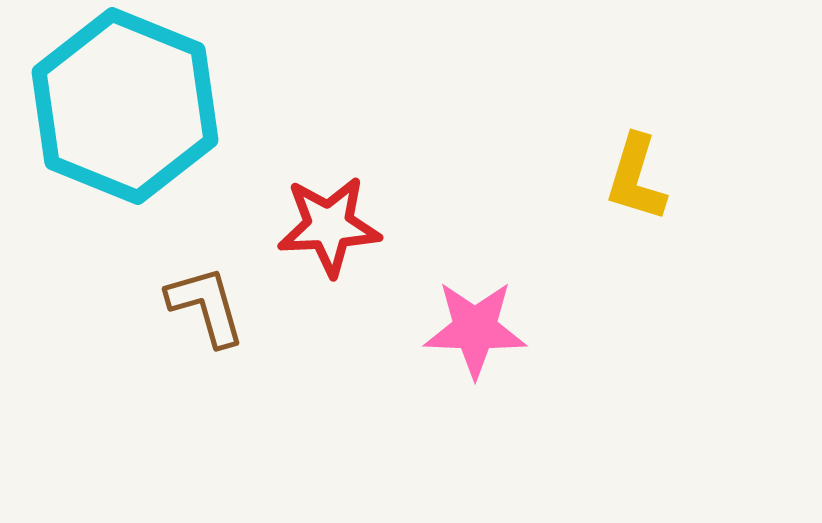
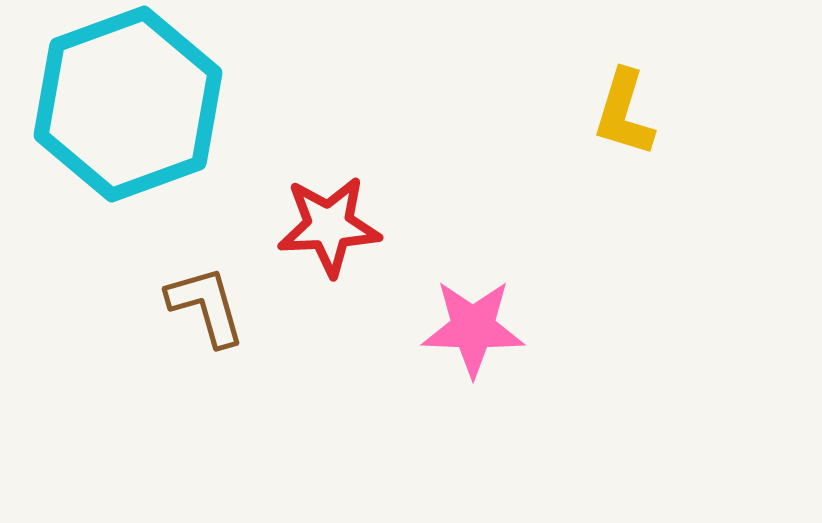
cyan hexagon: moved 3 px right, 2 px up; rotated 18 degrees clockwise
yellow L-shape: moved 12 px left, 65 px up
pink star: moved 2 px left, 1 px up
